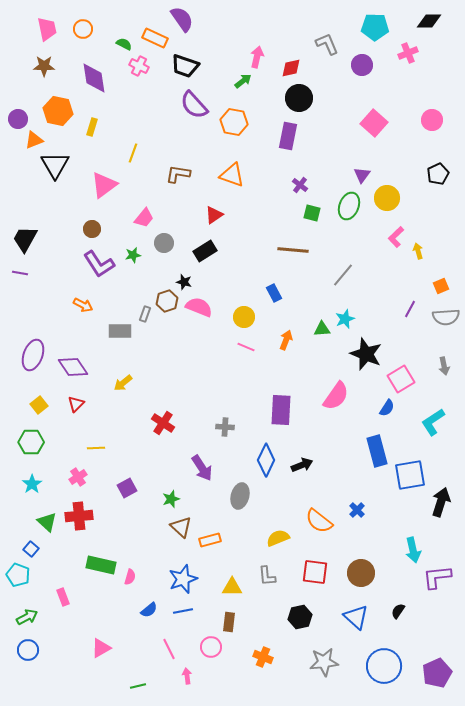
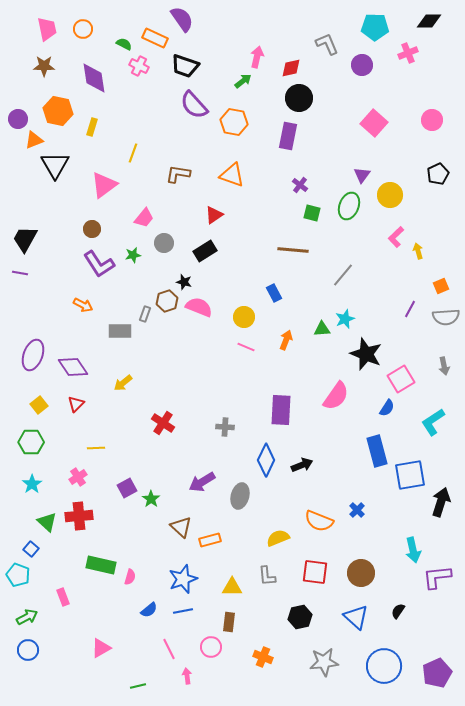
yellow circle at (387, 198): moved 3 px right, 3 px up
purple arrow at (202, 468): moved 14 px down; rotated 92 degrees clockwise
green star at (171, 499): moved 20 px left; rotated 18 degrees counterclockwise
orange semicircle at (319, 521): rotated 16 degrees counterclockwise
